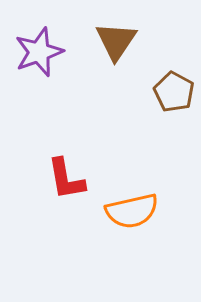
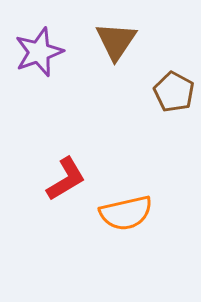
red L-shape: rotated 111 degrees counterclockwise
orange semicircle: moved 6 px left, 2 px down
